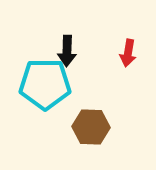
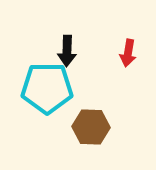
cyan pentagon: moved 2 px right, 4 px down
